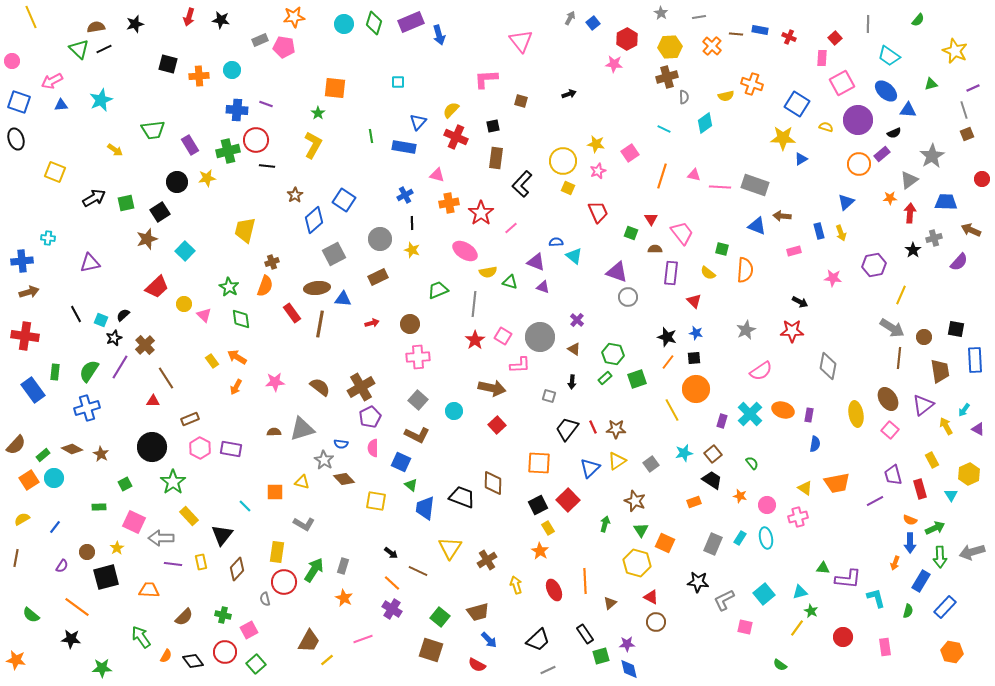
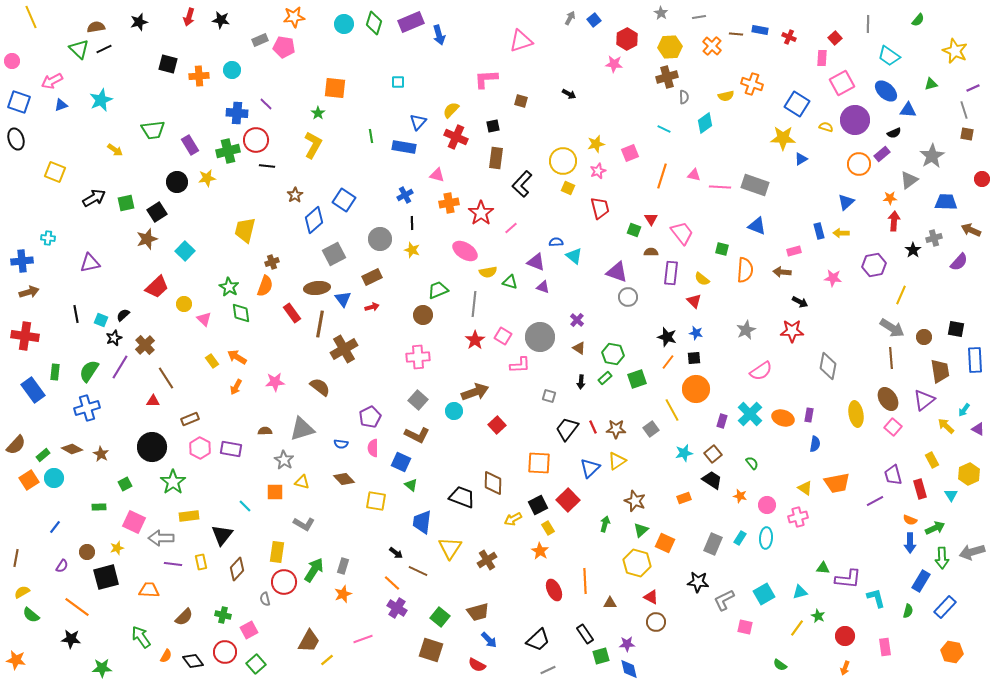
blue square at (593, 23): moved 1 px right, 3 px up
black star at (135, 24): moved 4 px right, 2 px up
pink triangle at (521, 41): rotated 50 degrees clockwise
black arrow at (569, 94): rotated 48 degrees clockwise
purple line at (266, 104): rotated 24 degrees clockwise
blue triangle at (61, 105): rotated 16 degrees counterclockwise
blue cross at (237, 110): moved 3 px down
purple circle at (858, 120): moved 3 px left
brown square at (967, 134): rotated 32 degrees clockwise
yellow star at (596, 144): rotated 24 degrees counterclockwise
pink square at (630, 153): rotated 12 degrees clockwise
black square at (160, 212): moved 3 px left
red trapezoid at (598, 212): moved 2 px right, 4 px up; rotated 10 degrees clockwise
red arrow at (910, 213): moved 16 px left, 8 px down
brown arrow at (782, 216): moved 56 px down
green square at (631, 233): moved 3 px right, 3 px up
yellow arrow at (841, 233): rotated 112 degrees clockwise
brown semicircle at (655, 249): moved 4 px left, 3 px down
yellow semicircle at (708, 273): moved 6 px left, 6 px down
brown rectangle at (378, 277): moved 6 px left
blue triangle at (343, 299): rotated 48 degrees clockwise
black line at (76, 314): rotated 18 degrees clockwise
pink triangle at (204, 315): moved 4 px down
green diamond at (241, 319): moved 6 px up
red arrow at (372, 323): moved 16 px up
brown circle at (410, 324): moved 13 px right, 9 px up
brown triangle at (574, 349): moved 5 px right, 1 px up
brown line at (899, 358): moved 8 px left; rotated 10 degrees counterclockwise
black arrow at (572, 382): moved 9 px right
brown cross at (361, 387): moved 17 px left, 38 px up
brown arrow at (492, 388): moved 17 px left, 4 px down; rotated 32 degrees counterclockwise
purple triangle at (923, 405): moved 1 px right, 5 px up
orange ellipse at (783, 410): moved 8 px down
yellow arrow at (946, 426): rotated 18 degrees counterclockwise
pink square at (890, 430): moved 3 px right, 3 px up
brown semicircle at (274, 432): moved 9 px left, 1 px up
gray star at (324, 460): moved 40 px left
gray square at (651, 464): moved 35 px up
orange rectangle at (694, 502): moved 10 px left, 4 px up
blue trapezoid at (425, 508): moved 3 px left, 14 px down
yellow rectangle at (189, 516): rotated 54 degrees counterclockwise
yellow semicircle at (22, 519): moved 73 px down
green triangle at (641, 530): rotated 21 degrees clockwise
cyan ellipse at (766, 538): rotated 15 degrees clockwise
yellow star at (117, 548): rotated 16 degrees clockwise
black arrow at (391, 553): moved 5 px right
green arrow at (940, 557): moved 2 px right, 1 px down
orange arrow at (895, 563): moved 50 px left, 105 px down
yellow arrow at (516, 585): moved 3 px left, 66 px up; rotated 102 degrees counterclockwise
cyan square at (764, 594): rotated 10 degrees clockwise
orange star at (344, 598): moved 1 px left, 4 px up; rotated 24 degrees clockwise
brown triangle at (610, 603): rotated 40 degrees clockwise
purple cross at (392, 609): moved 5 px right, 1 px up
green star at (811, 611): moved 7 px right, 5 px down
red circle at (843, 637): moved 2 px right, 1 px up
